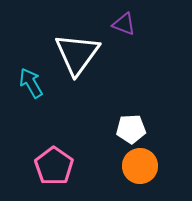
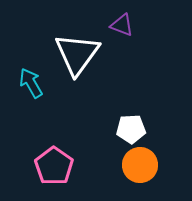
purple triangle: moved 2 px left, 1 px down
orange circle: moved 1 px up
